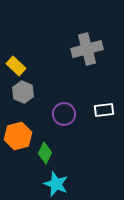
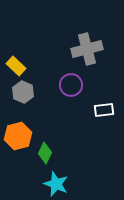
purple circle: moved 7 px right, 29 px up
